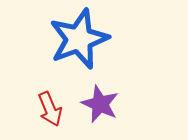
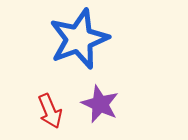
red arrow: moved 2 px down
